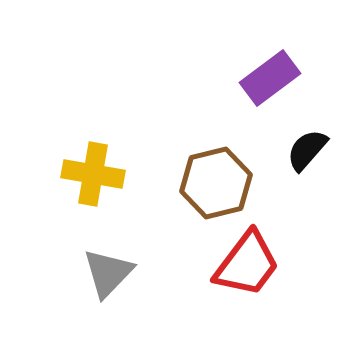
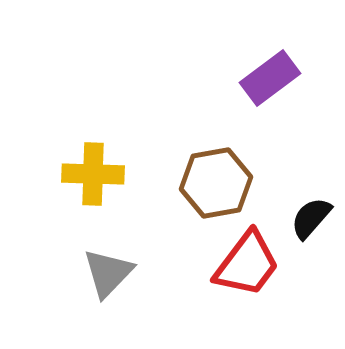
black semicircle: moved 4 px right, 68 px down
yellow cross: rotated 8 degrees counterclockwise
brown hexagon: rotated 4 degrees clockwise
